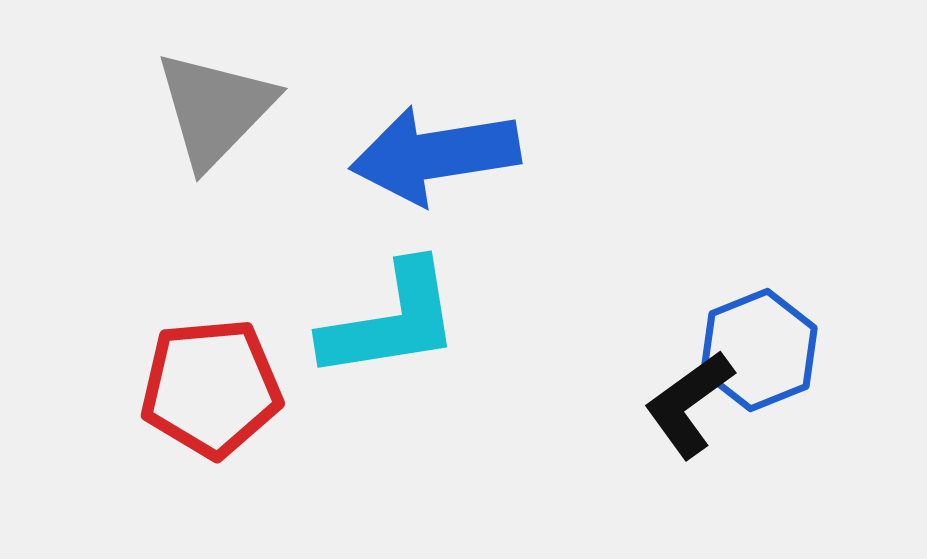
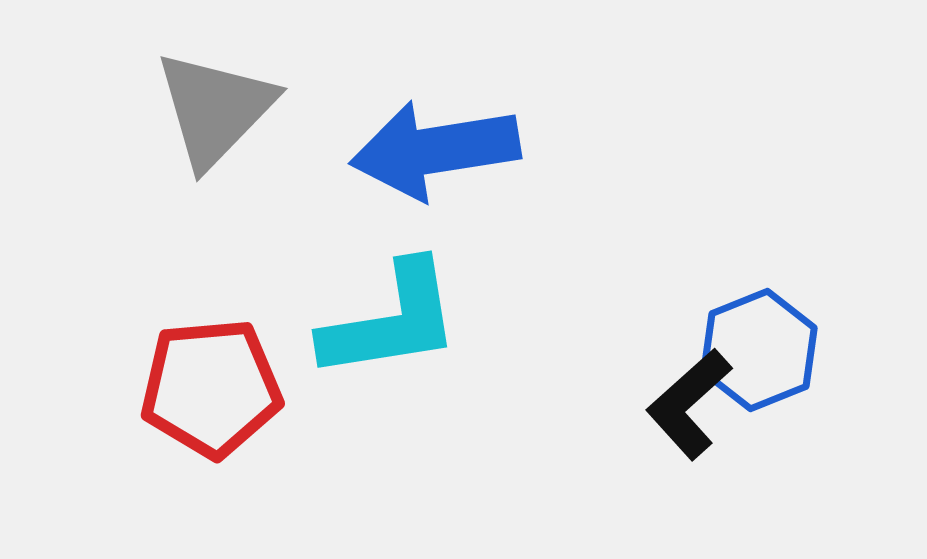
blue arrow: moved 5 px up
black L-shape: rotated 6 degrees counterclockwise
